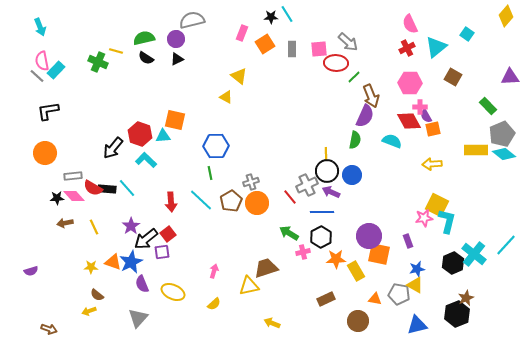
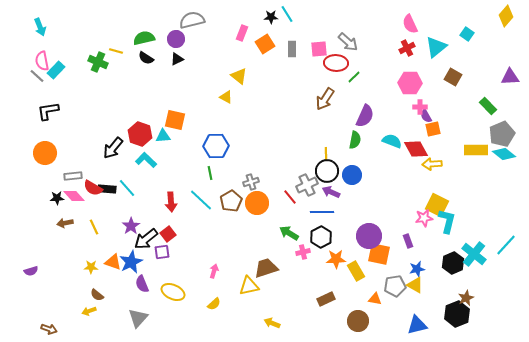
brown arrow at (371, 96): moved 46 px left, 3 px down; rotated 55 degrees clockwise
red diamond at (409, 121): moved 7 px right, 28 px down
gray pentagon at (399, 294): moved 4 px left, 8 px up; rotated 20 degrees counterclockwise
